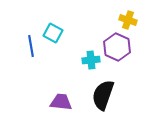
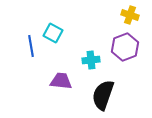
yellow cross: moved 2 px right, 5 px up
purple hexagon: moved 8 px right; rotated 16 degrees clockwise
purple trapezoid: moved 21 px up
